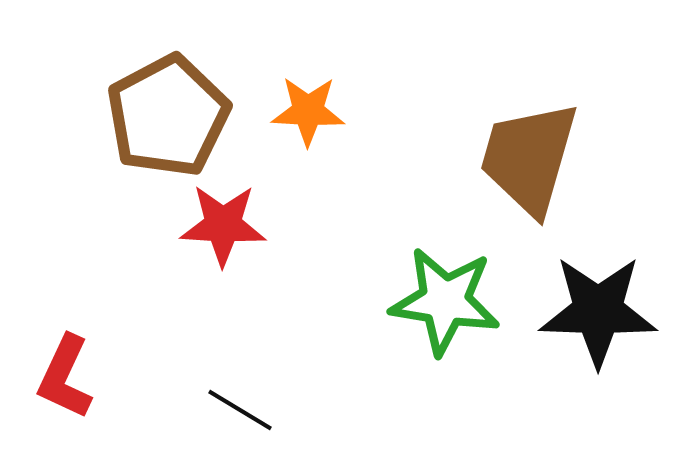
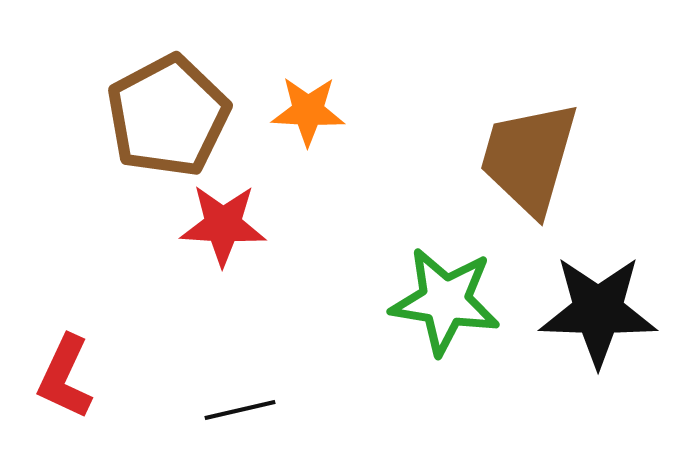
black line: rotated 44 degrees counterclockwise
